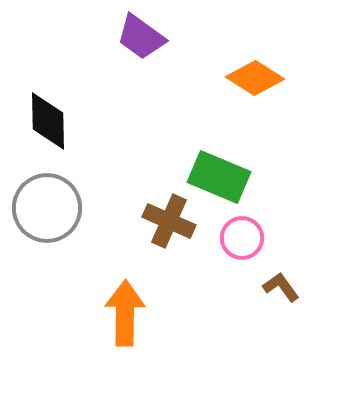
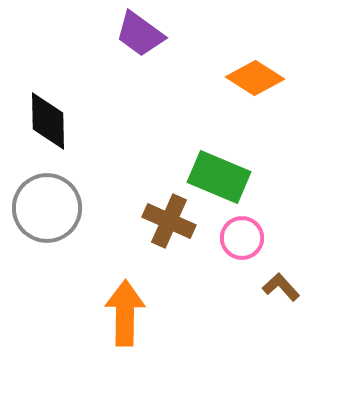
purple trapezoid: moved 1 px left, 3 px up
brown L-shape: rotated 6 degrees counterclockwise
